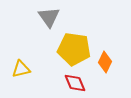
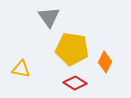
yellow pentagon: moved 2 px left
yellow triangle: rotated 24 degrees clockwise
red diamond: rotated 35 degrees counterclockwise
